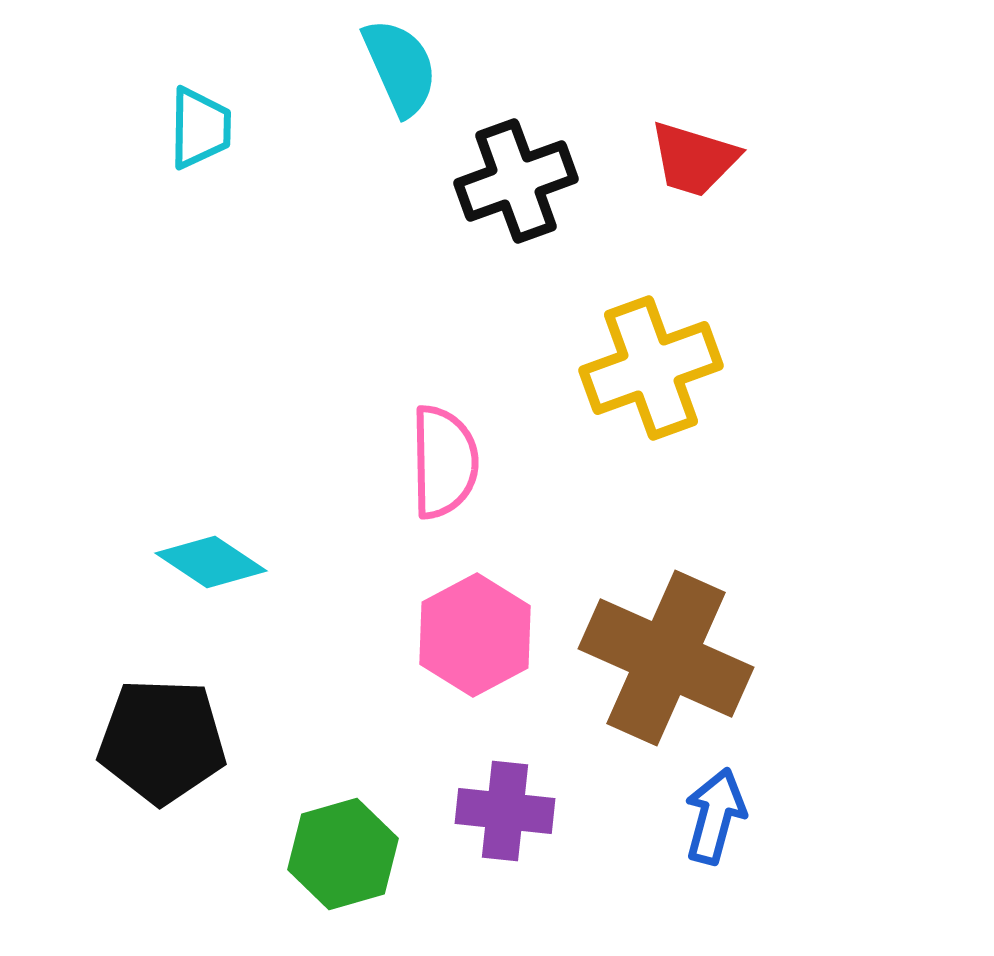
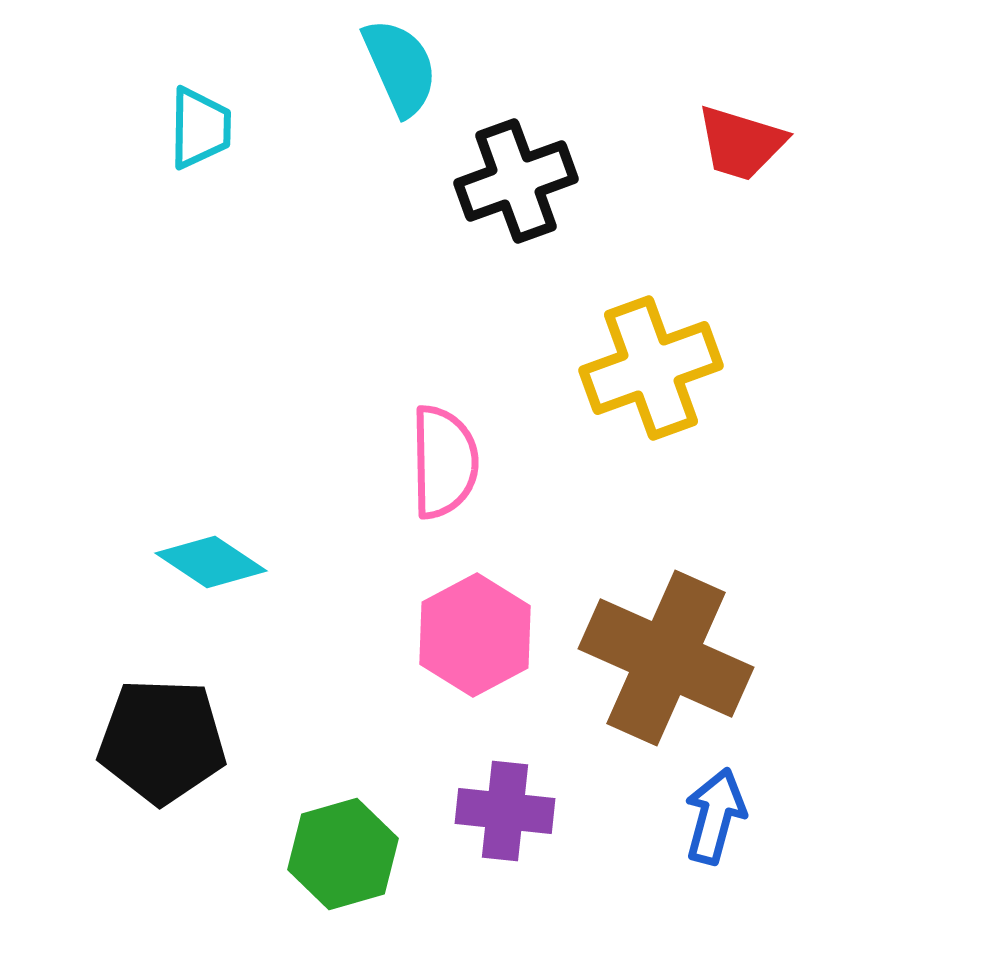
red trapezoid: moved 47 px right, 16 px up
